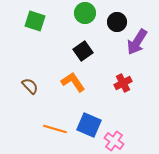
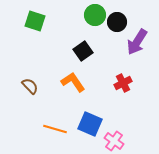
green circle: moved 10 px right, 2 px down
blue square: moved 1 px right, 1 px up
